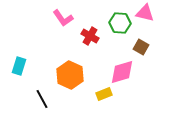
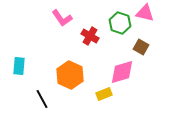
pink L-shape: moved 1 px left
green hexagon: rotated 15 degrees clockwise
cyan rectangle: rotated 12 degrees counterclockwise
